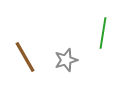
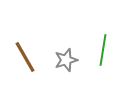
green line: moved 17 px down
